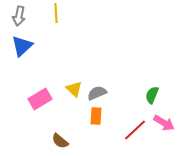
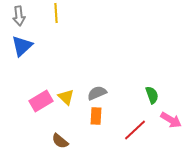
gray arrow: rotated 18 degrees counterclockwise
yellow triangle: moved 8 px left, 8 px down
green semicircle: rotated 138 degrees clockwise
pink rectangle: moved 1 px right, 2 px down
pink arrow: moved 7 px right, 3 px up
